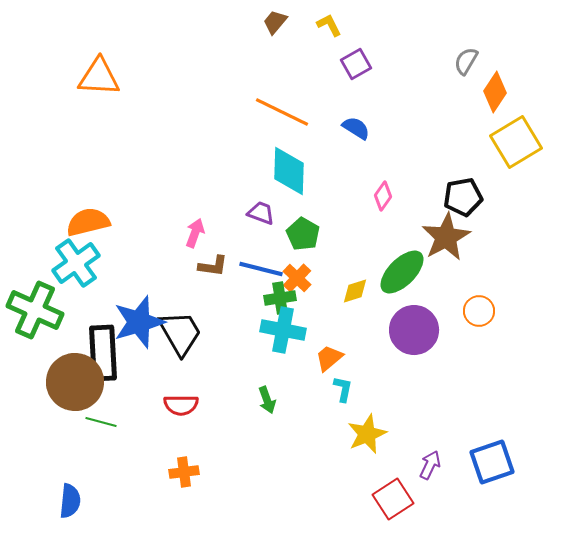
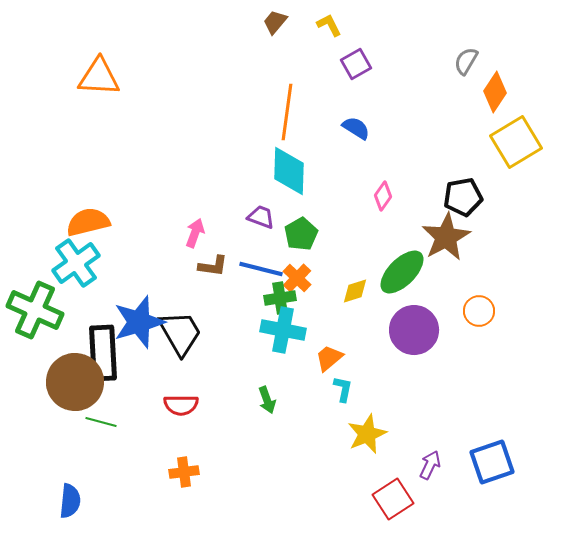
orange line at (282, 112): moved 5 px right; rotated 72 degrees clockwise
purple trapezoid at (261, 213): moved 4 px down
green pentagon at (303, 234): moved 2 px left; rotated 12 degrees clockwise
